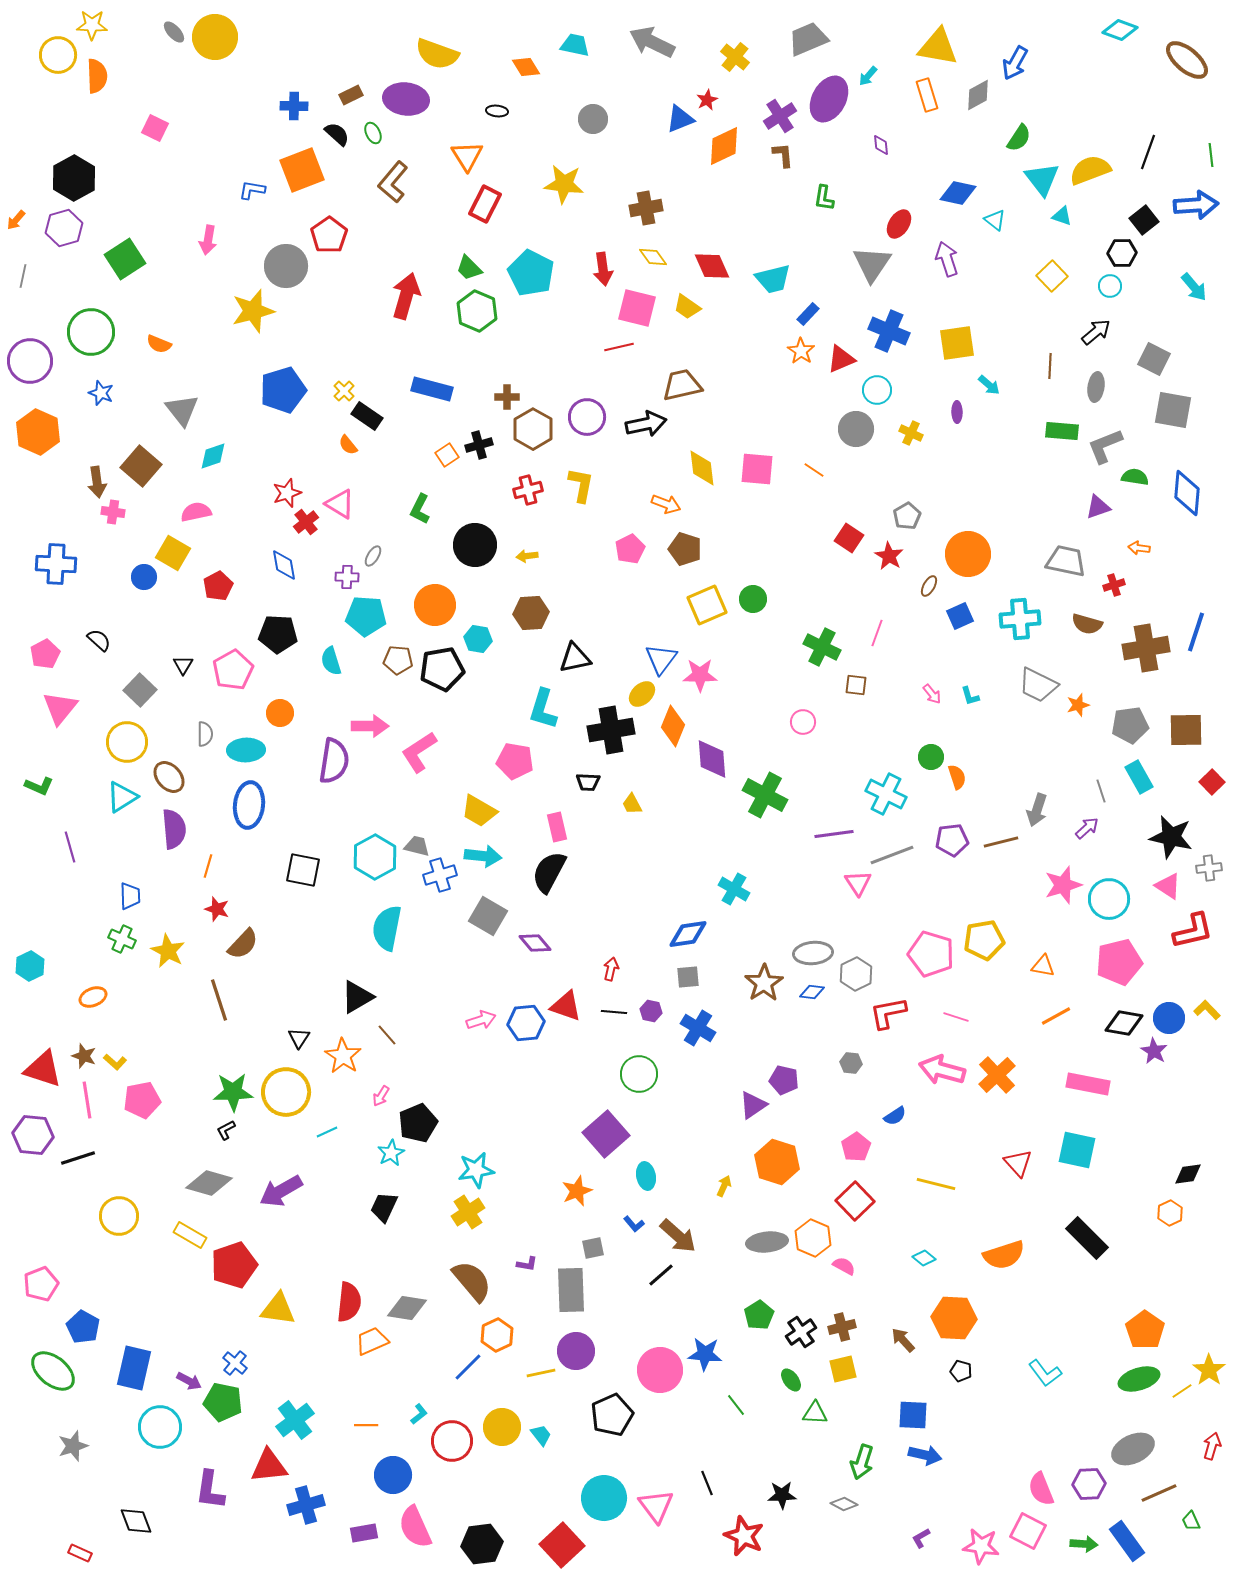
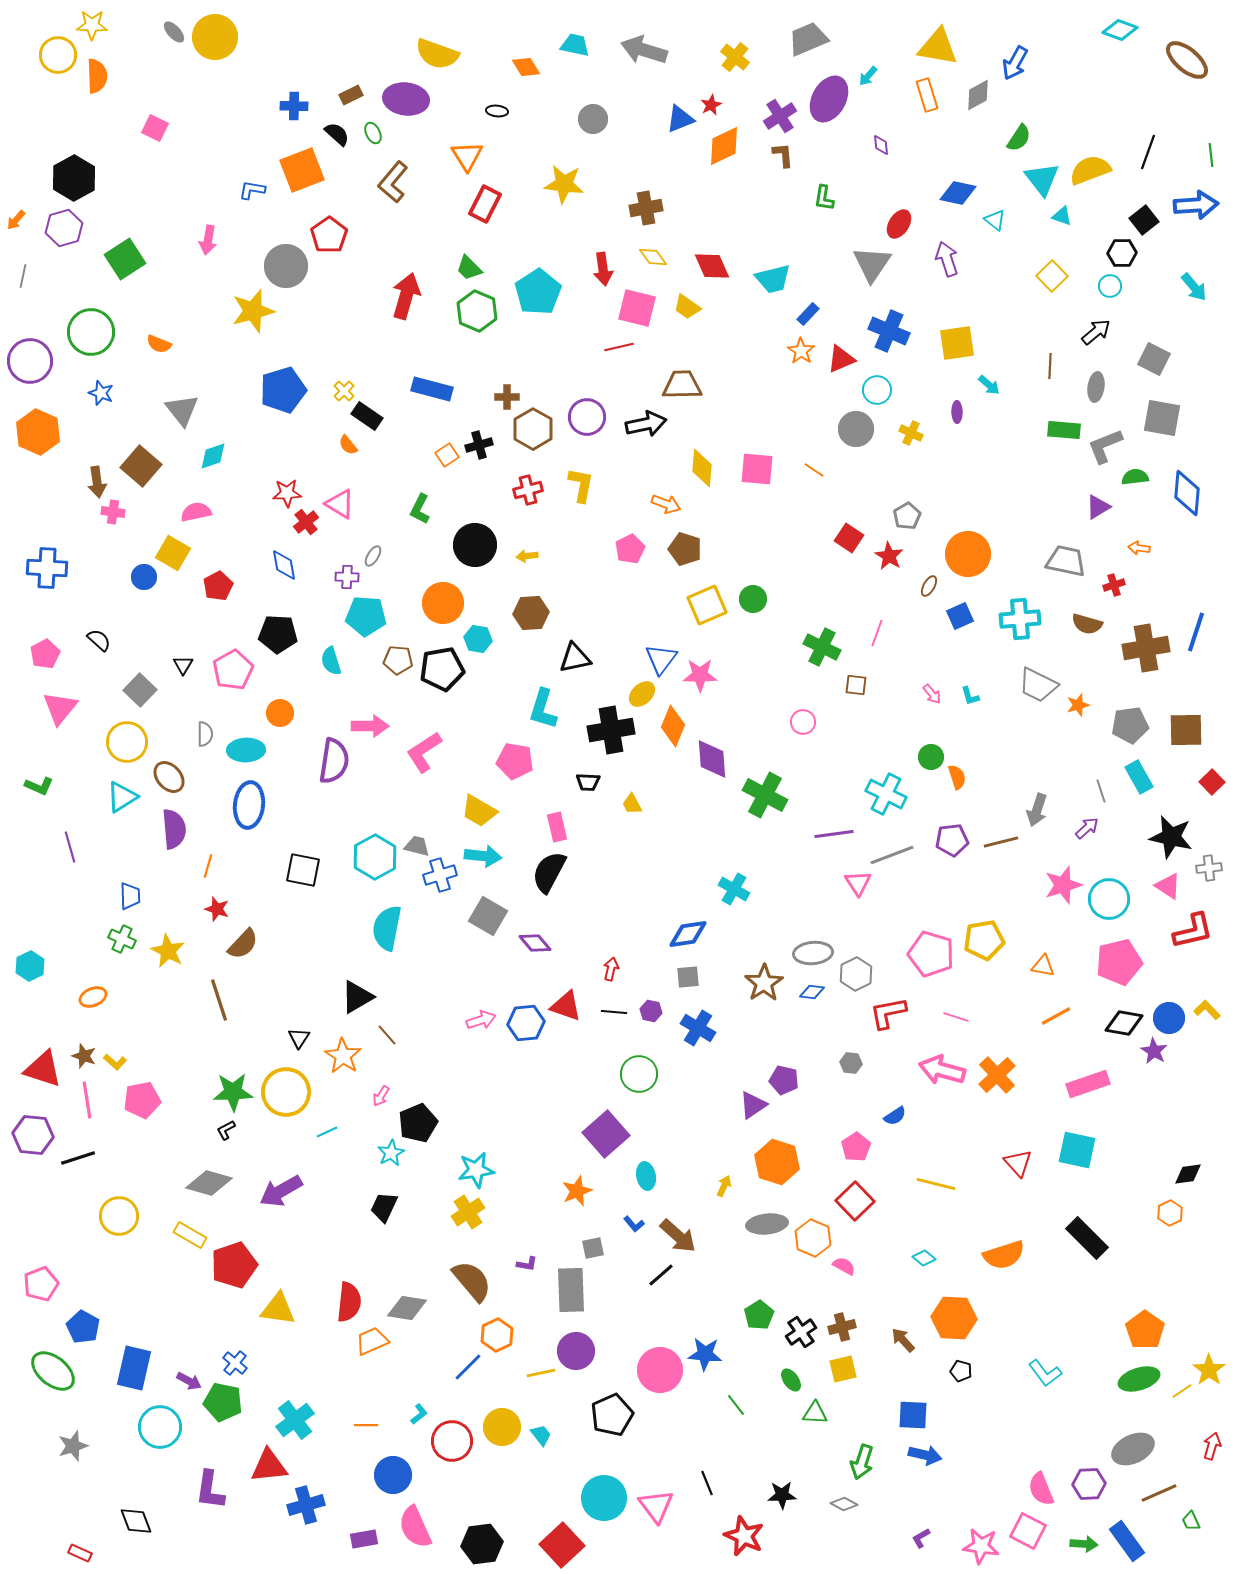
gray arrow at (652, 42): moved 8 px left, 8 px down; rotated 9 degrees counterclockwise
red star at (707, 100): moved 4 px right, 5 px down
cyan pentagon at (531, 273): moved 7 px right, 19 px down; rotated 12 degrees clockwise
brown trapezoid at (682, 385): rotated 12 degrees clockwise
gray square at (1173, 410): moved 11 px left, 8 px down
green rectangle at (1062, 431): moved 2 px right, 1 px up
yellow diamond at (702, 468): rotated 12 degrees clockwise
green semicircle at (1135, 477): rotated 16 degrees counterclockwise
red star at (287, 493): rotated 16 degrees clockwise
purple triangle at (1098, 507): rotated 12 degrees counterclockwise
blue cross at (56, 564): moved 9 px left, 4 px down
orange circle at (435, 605): moved 8 px right, 2 px up
pink L-shape at (419, 752): moved 5 px right
pink rectangle at (1088, 1084): rotated 30 degrees counterclockwise
gray ellipse at (767, 1242): moved 18 px up
purple rectangle at (364, 1533): moved 6 px down
